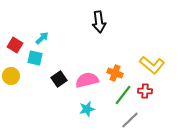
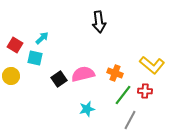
pink semicircle: moved 4 px left, 6 px up
gray line: rotated 18 degrees counterclockwise
